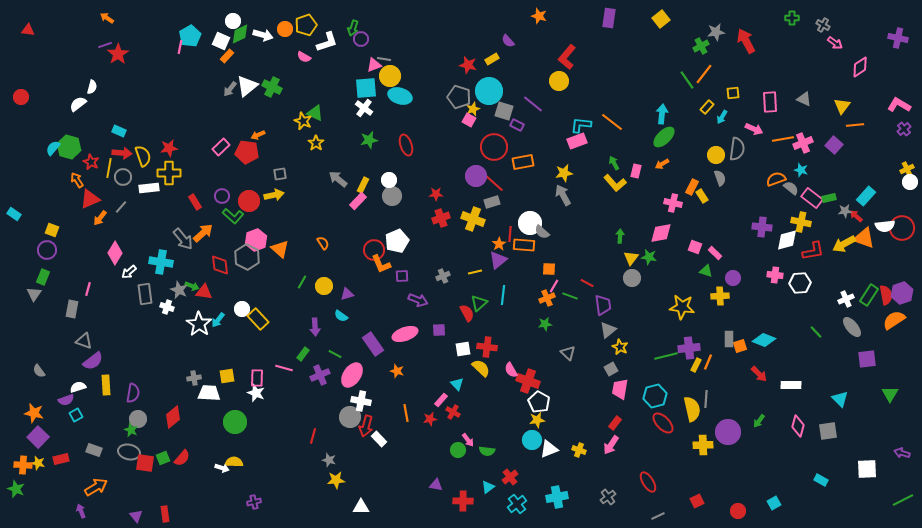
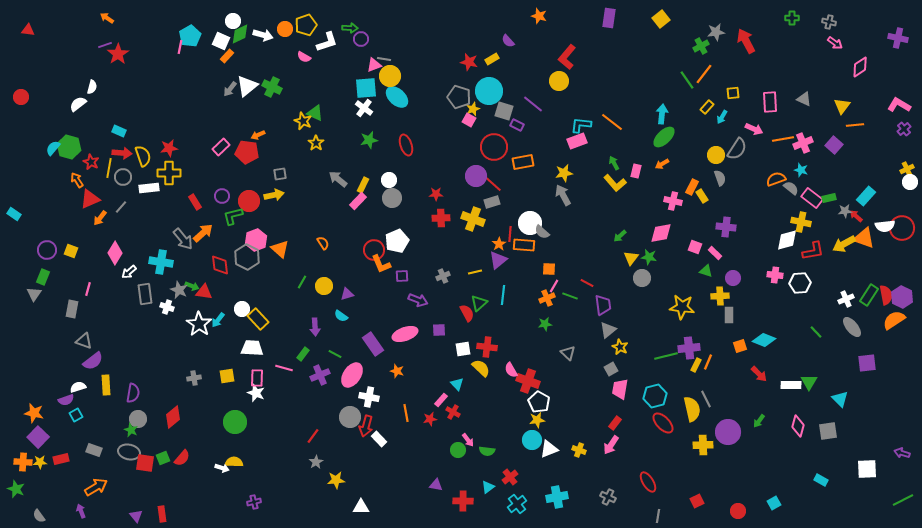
gray cross at (823, 25): moved 6 px right, 3 px up; rotated 16 degrees counterclockwise
green arrow at (353, 28): moved 3 px left; rotated 105 degrees counterclockwise
red star at (468, 65): moved 1 px right, 3 px up
cyan ellipse at (400, 96): moved 3 px left, 1 px down; rotated 25 degrees clockwise
gray semicircle at (737, 149): rotated 25 degrees clockwise
red line at (494, 183): moved 2 px left
gray circle at (392, 196): moved 2 px down
pink cross at (673, 203): moved 2 px up
green L-shape at (233, 216): rotated 125 degrees clockwise
red cross at (441, 218): rotated 18 degrees clockwise
purple cross at (762, 227): moved 36 px left
yellow square at (52, 230): moved 19 px right, 21 px down
green arrow at (620, 236): rotated 136 degrees counterclockwise
gray circle at (632, 278): moved 10 px right
purple hexagon at (902, 293): moved 4 px down; rotated 15 degrees counterclockwise
gray rectangle at (729, 339): moved 24 px up
purple square at (867, 359): moved 4 px down
gray semicircle at (39, 371): moved 145 px down
white trapezoid at (209, 393): moved 43 px right, 45 px up
green triangle at (890, 394): moved 81 px left, 12 px up
gray line at (706, 399): rotated 30 degrees counterclockwise
white cross at (361, 401): moved 8 px right, 4 px up
red line at (313, 436): rotated 21 degrees clockwise
gray star at (329, 460): moved 13 px left, 2 px down; rotated 24 degrees clockwise
yellow star at (38, 463): moved 2 px right, 1 px up; rotated 16 degrees counterclockwise
orange cross at (23, 465): moved 3 px up
gray cross at (608, 497): rotated 28 degrees counterclockwise
red rectangle at (165, 514): moved 3 px left
gray line at (658, 516): rotated 56 degrees counterclockwise
